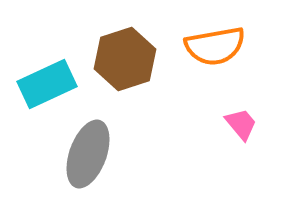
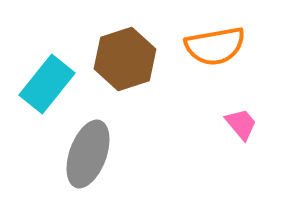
cyan rectangle: rotated 26 degrees counterclockwise
